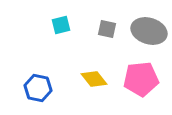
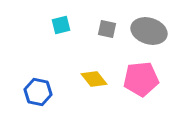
blue hexagon: moved 4 px down
